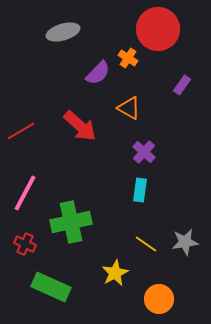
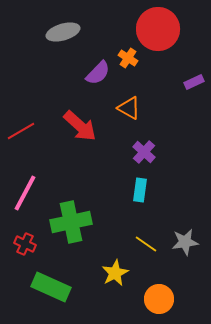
purple rectangle: moved 12 px right, 3 px up; rotated 30 degrees clockwise
